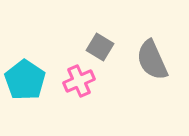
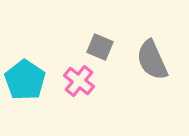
gray square: rotated 8 degrees counterclockwise
pink cross: rotated 28 degrees counterclockwise
